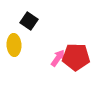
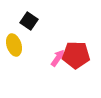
yellow ellipse: rotated 15 degrees counterclockwise
red pentagon: moved 2 px up
